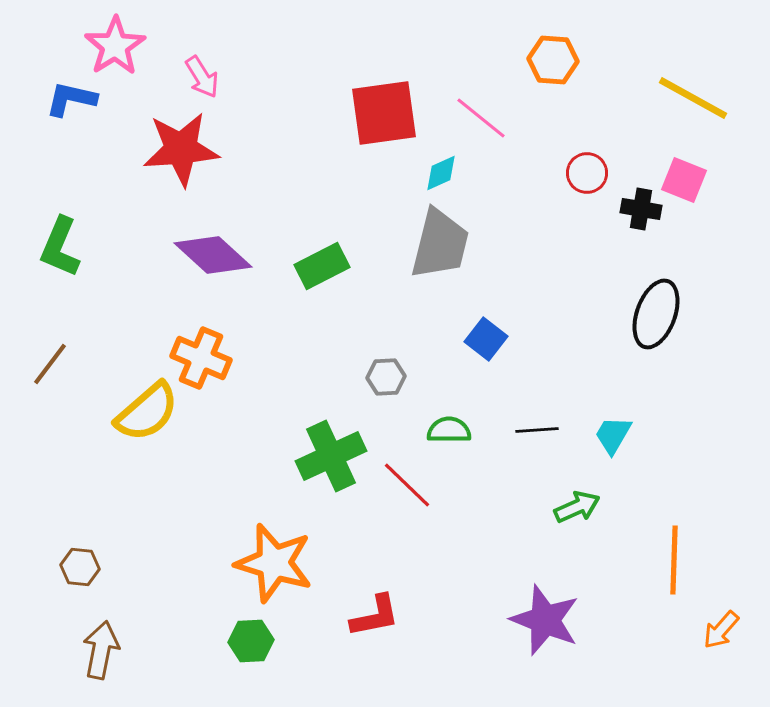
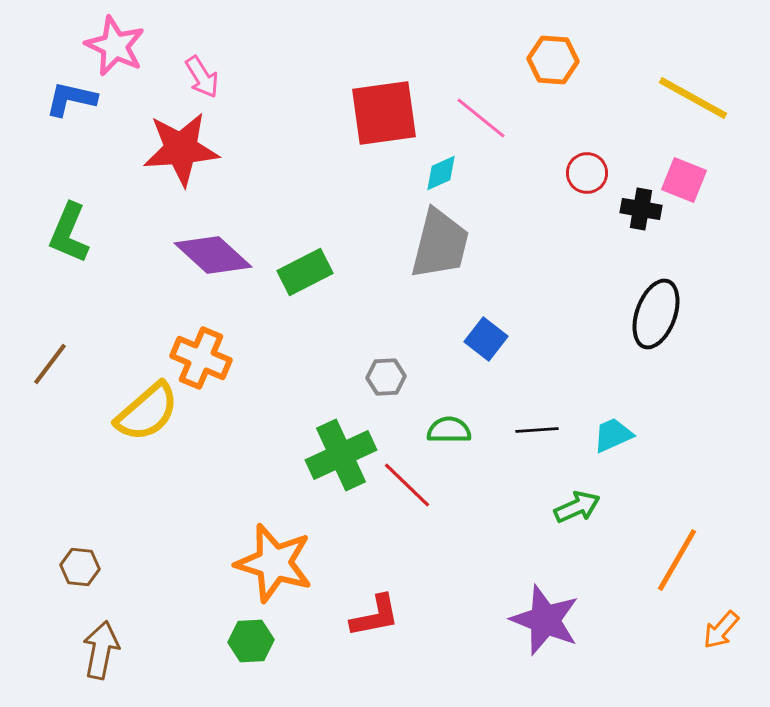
pink star: rotated 14 degrees counterclockwise
green L-shape: moved 9 px right, 14 px up
green rectangle: moved 17 px left, 6 px down
cyan trapezoid: rotated 36 degrees clockwise
green cross: moved 10 px right, 1 px up
orange line: moved 3 px right; rotated 28 degrees clockwise
